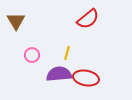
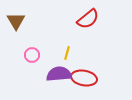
red ellipse: moved 2 px left
